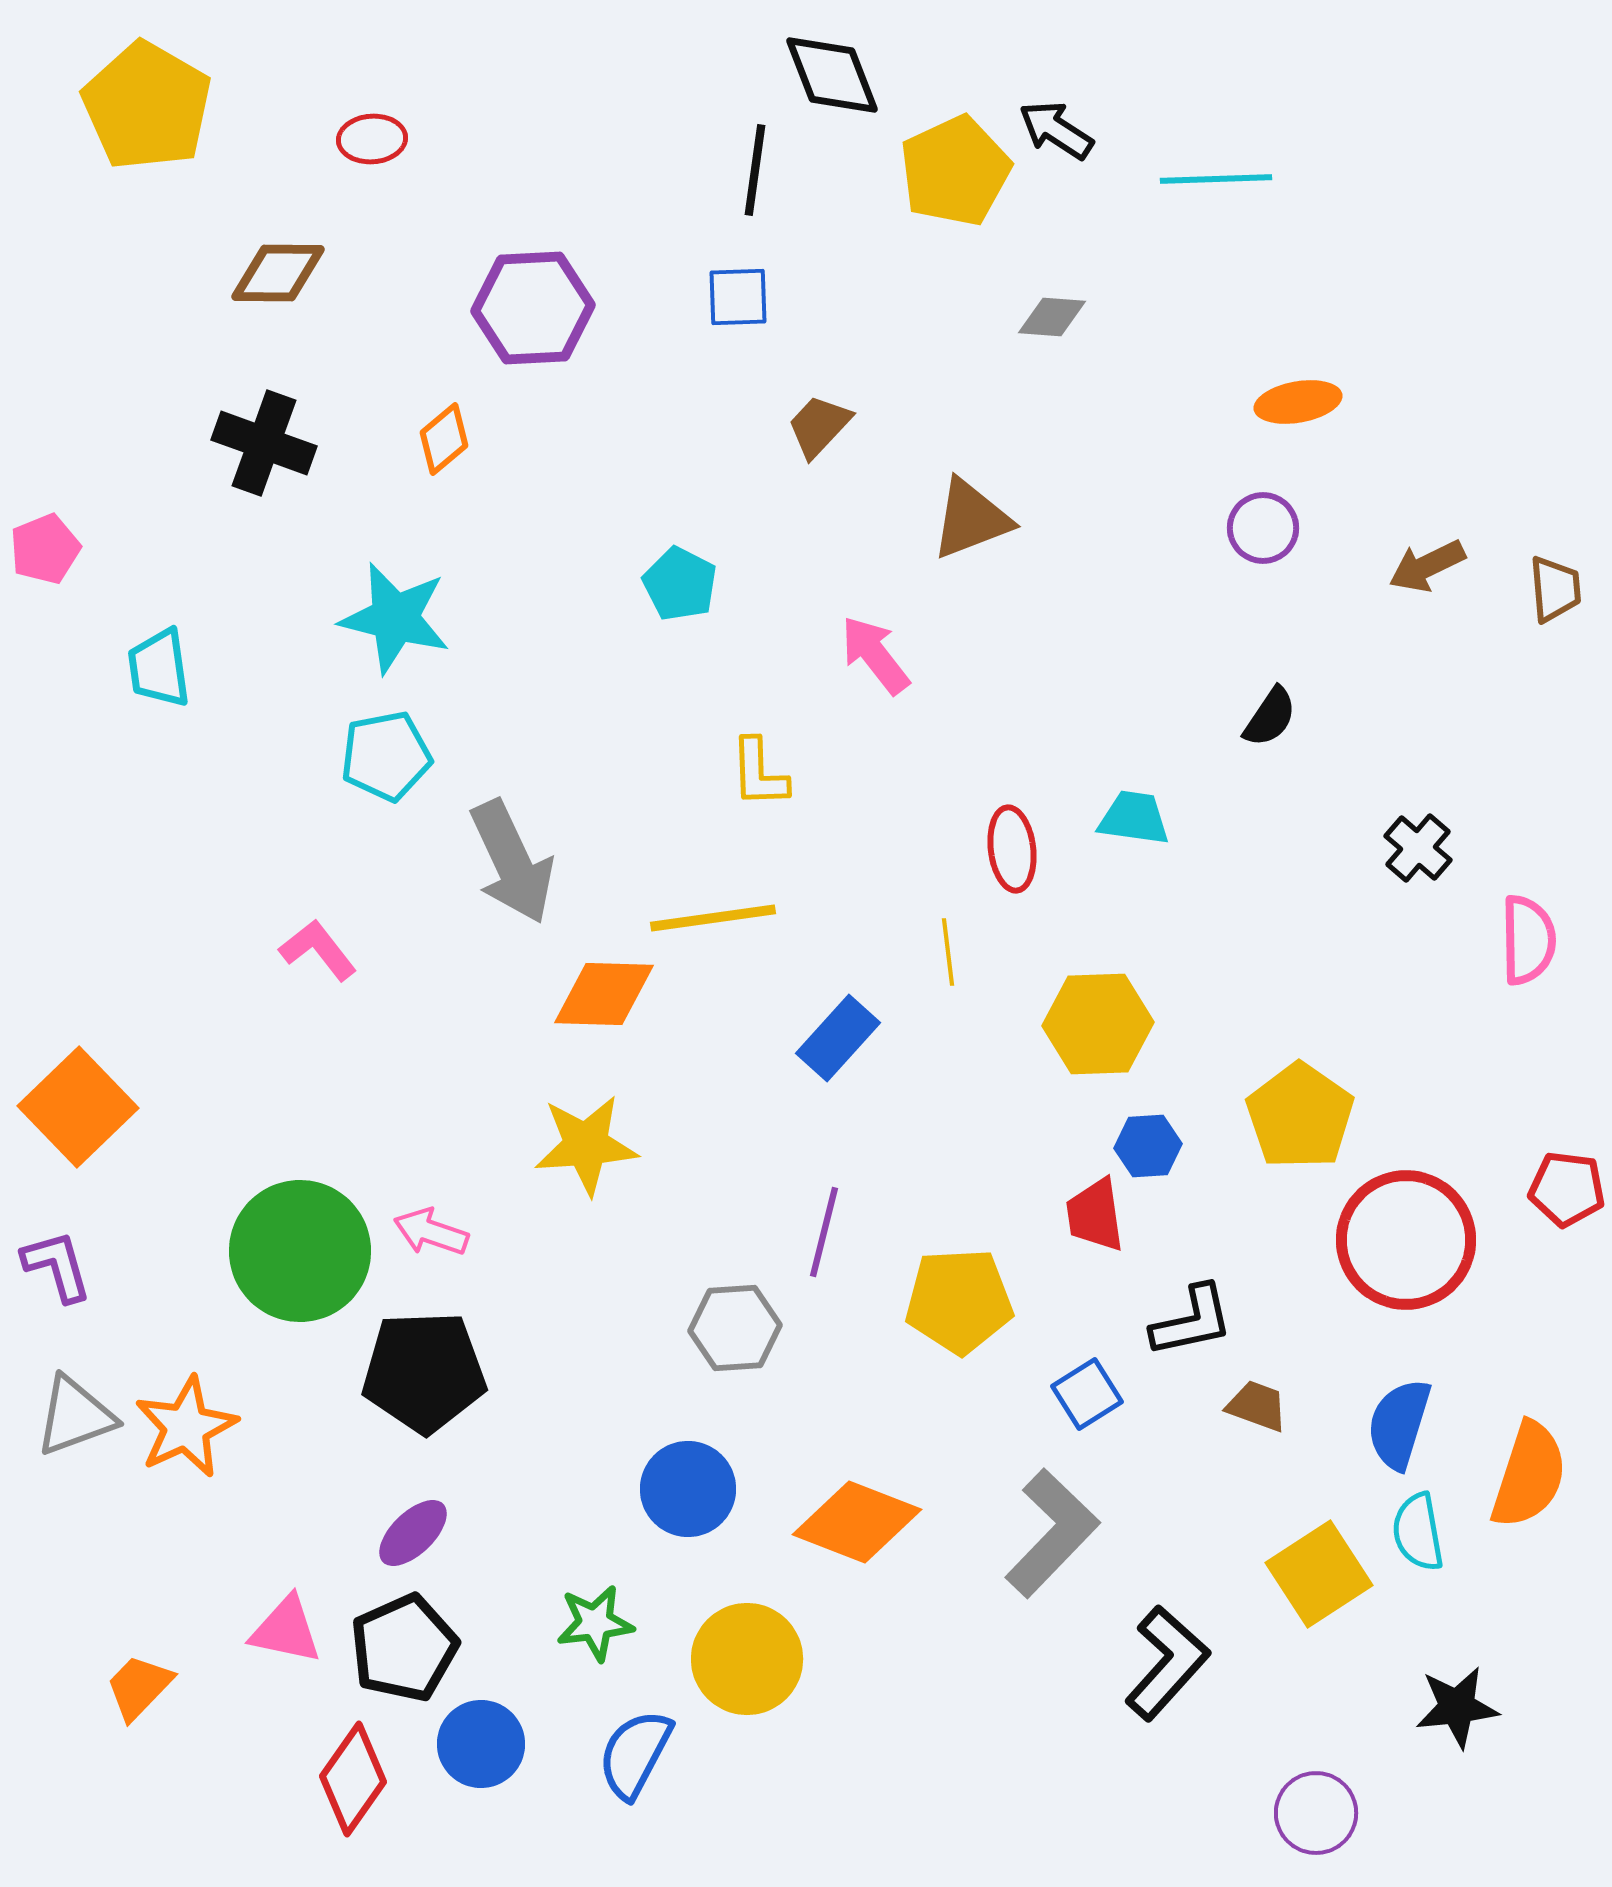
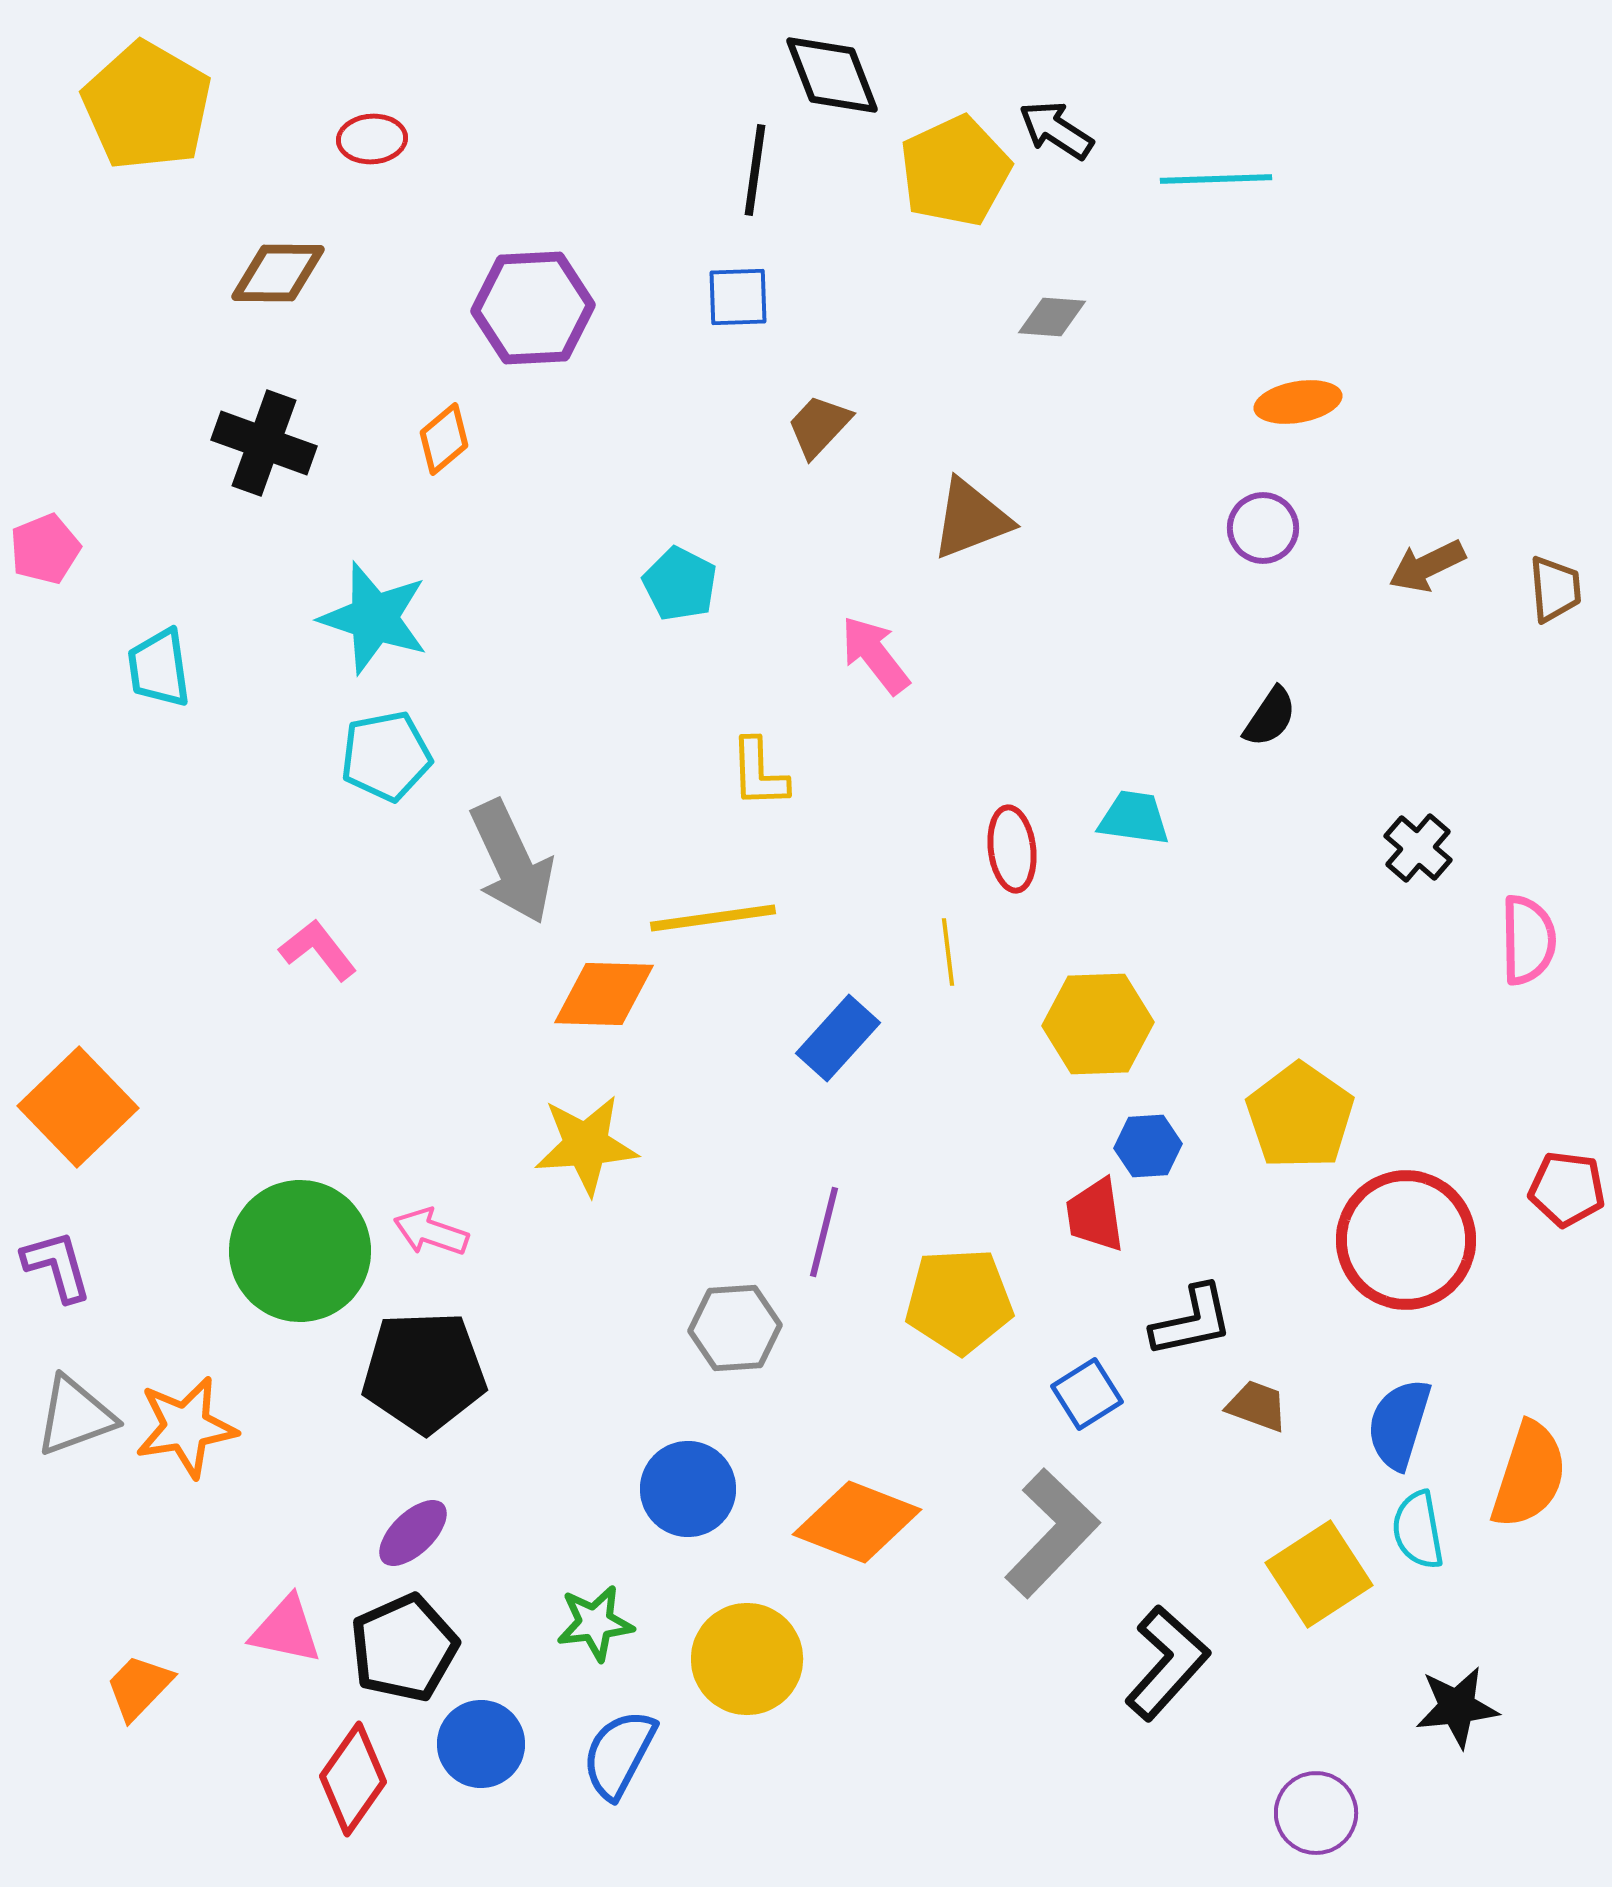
cyan star at (395, 618): moved 21 px left; rotated 4 degrees clockwise
orange star at (186, 1427): rotated 16 degrees clockwise
cyan semicircle at (1418, 1532): moved 2 px up
blue semicircle at (635, 1754): moved 16 px left
